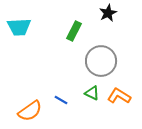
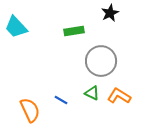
black star: moved 2 px right
cyan trapezoid: moved 3 px left; rotated 50 degrees clockwise
green rectangle: rotated 54 degrees clockwise
orange semicircle: moved 1 px up; rotated 80 degrees counterclockwise
